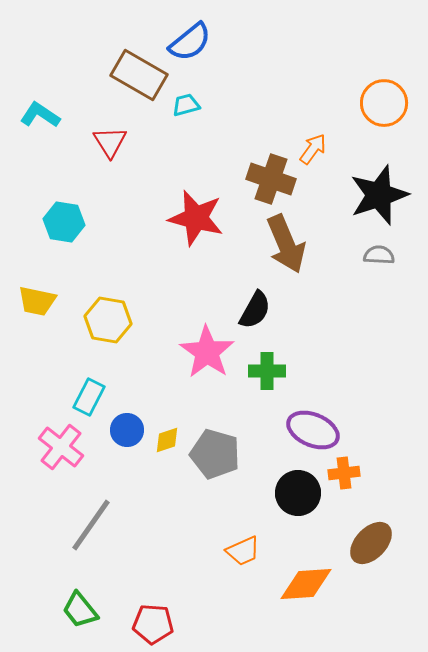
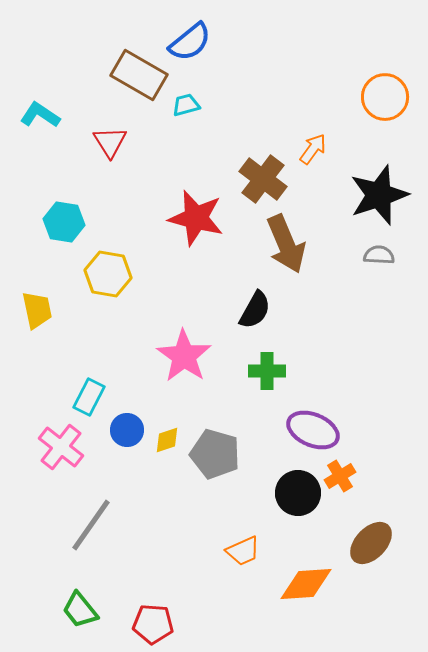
orange circle: moved 1 px right, 6 px up
brown cross: moved 8 px left; rotated 18 degrees clockwise
yellow trapezoid: moved 9 px down; rotated 114 degrees counterclockwise
yellow hexagon: moved 46 px up
pink star: moved 23 px left, 4 px down
orange cross: moved 4 px left, 3 px down; rotated 24 degrees counterclockwise
